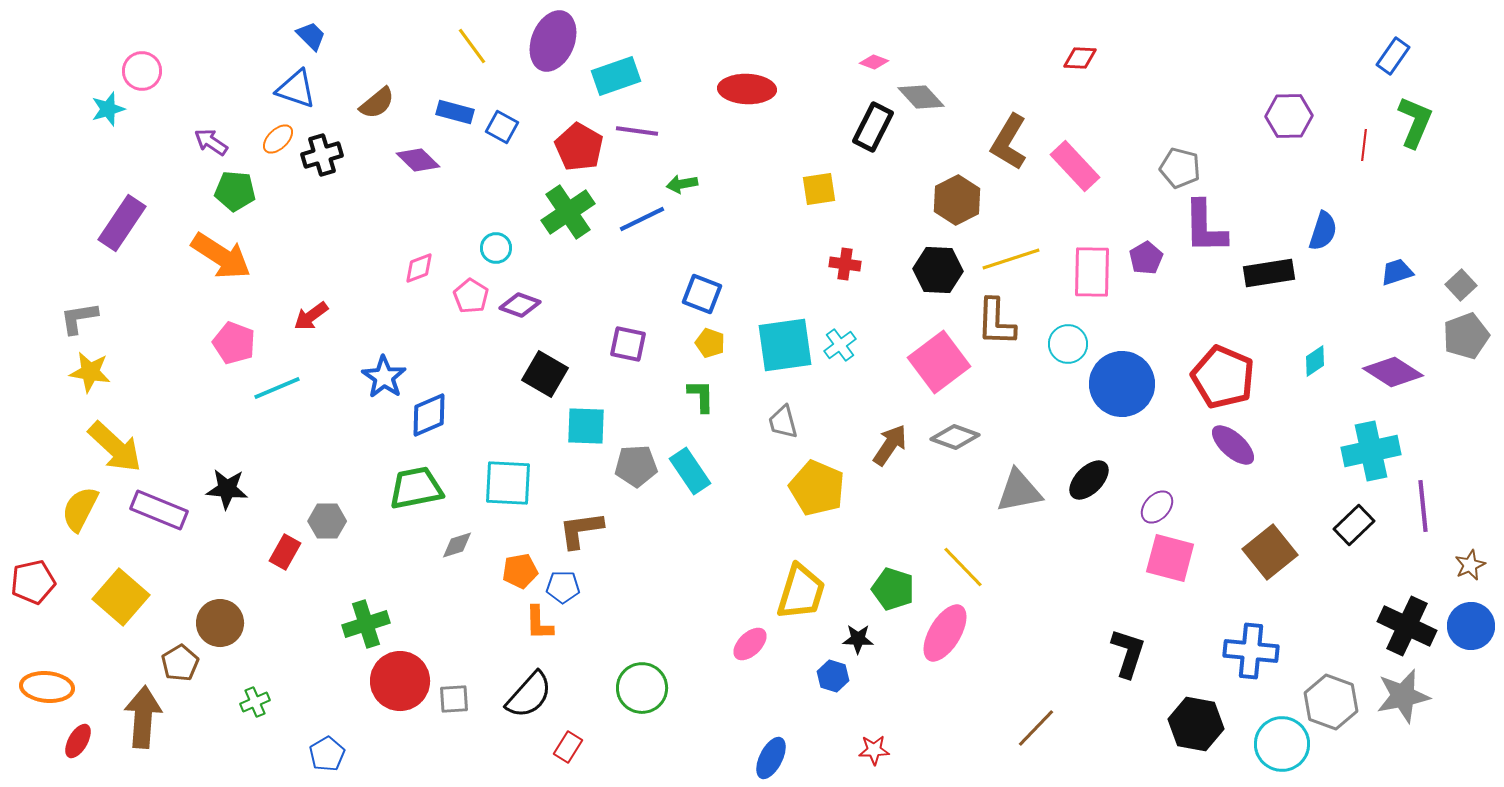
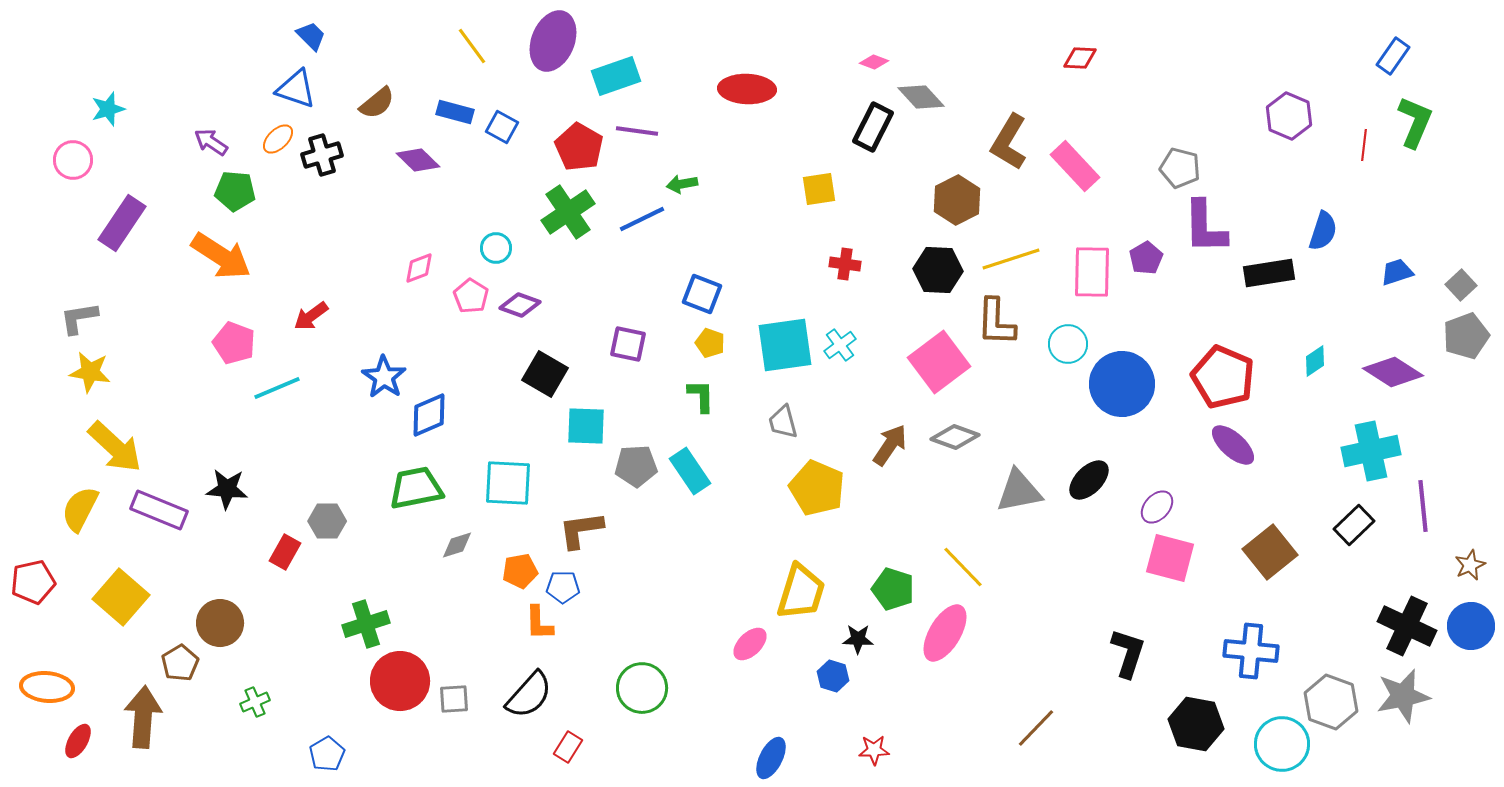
pink circle at (142, 71): moved 69 px left, 89 px down
purple hexagon at (1289, 116): rotated 24 degrees clockwise
